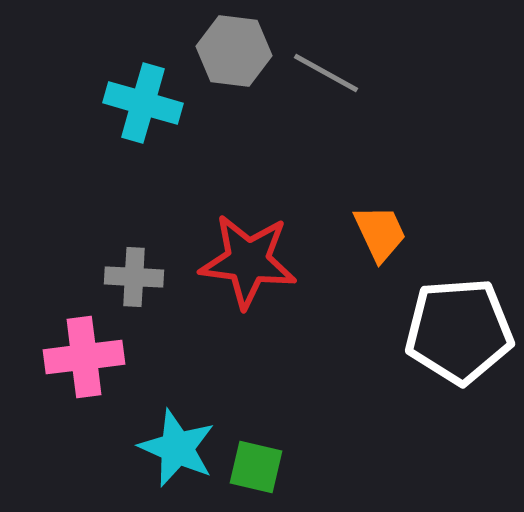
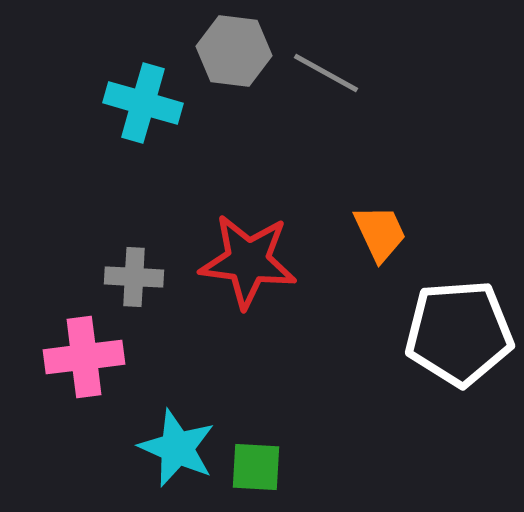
white pentagon: moved 2 px down
green square: rotated 10 degrees counterclockwise
